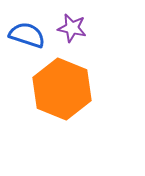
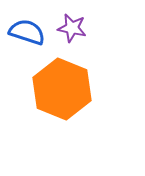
blue semicircle: moved 3 px up
